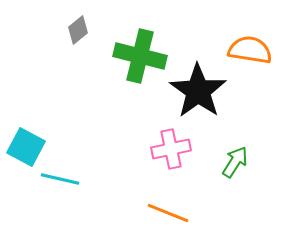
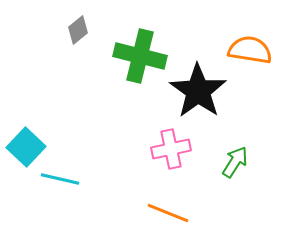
cyan square: rotated 15 degrees clockwise
